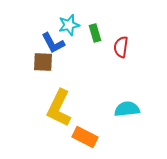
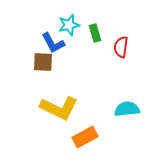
yellow L-shape: rotated 90 degrees counterclockwise
orange rectangle: rotated 55 degrees counterclockwise
